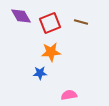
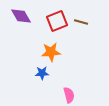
red square: moved 7 px right, 2 px up
blue star: moved 2 px right
pink semicircle: rotated 84 degrees clockwise
